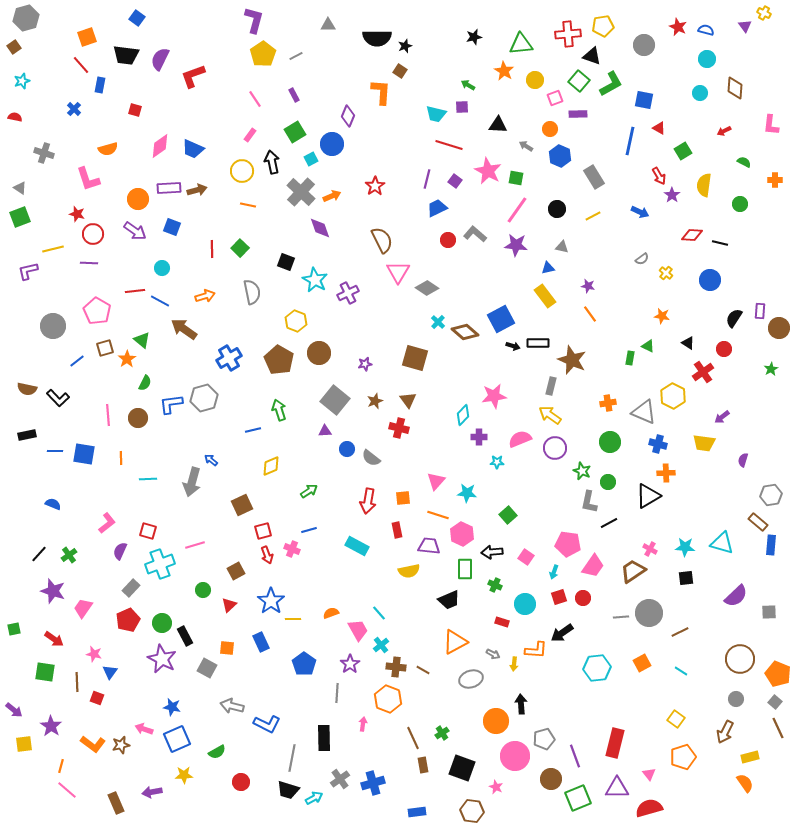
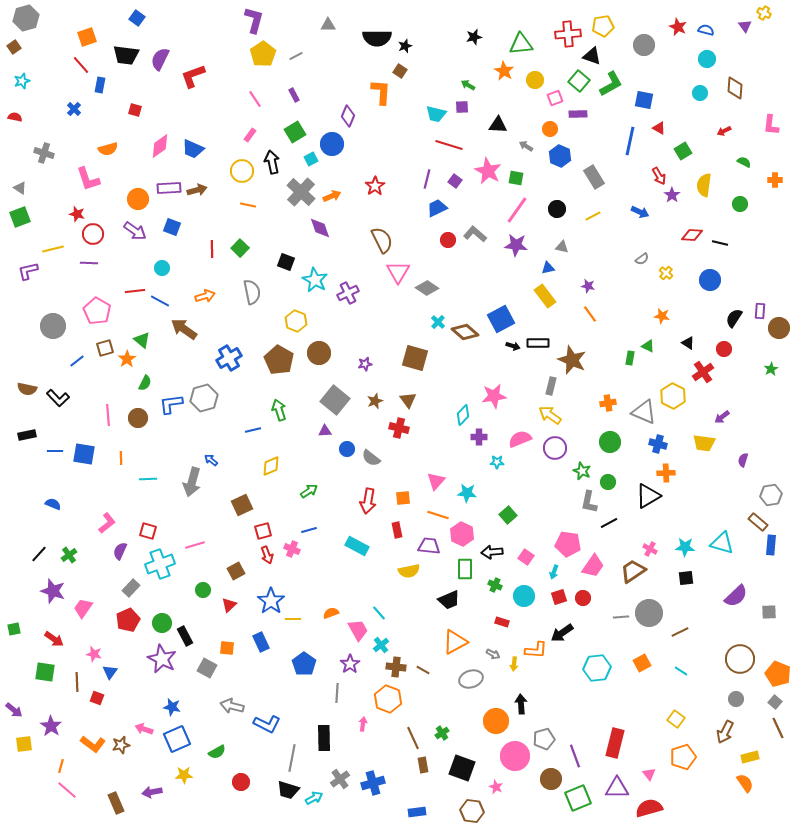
cyan circle at (525, 604): moved 1 px left, 8 px up
